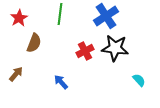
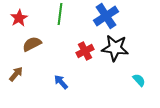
brown semicircle: moved 2 px left, 1 px down; rotated 138 degrees counterclockwise
